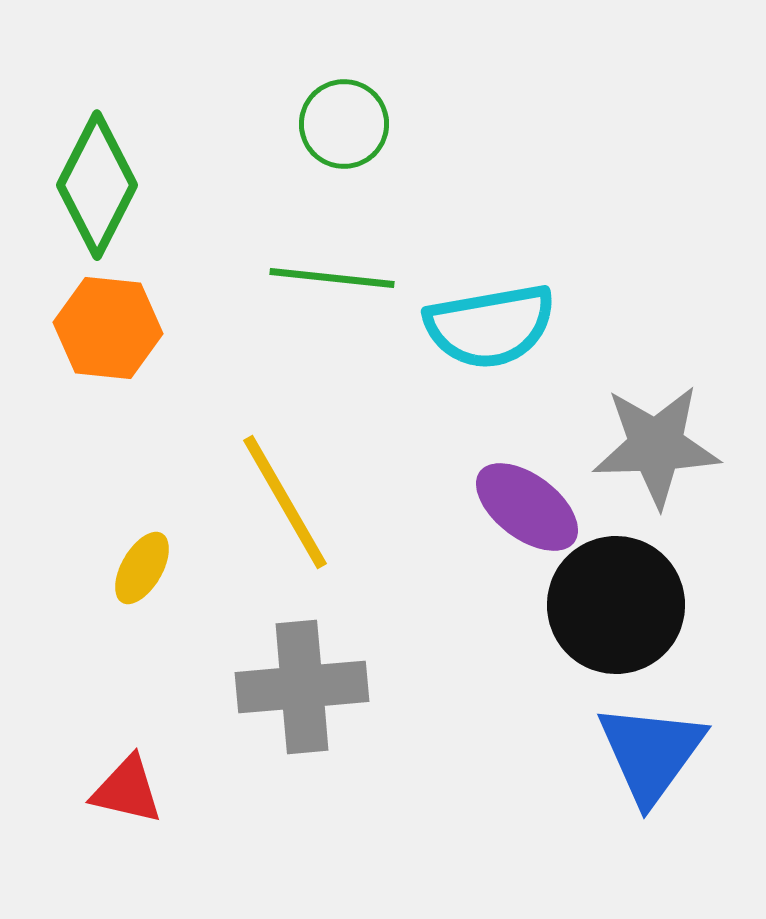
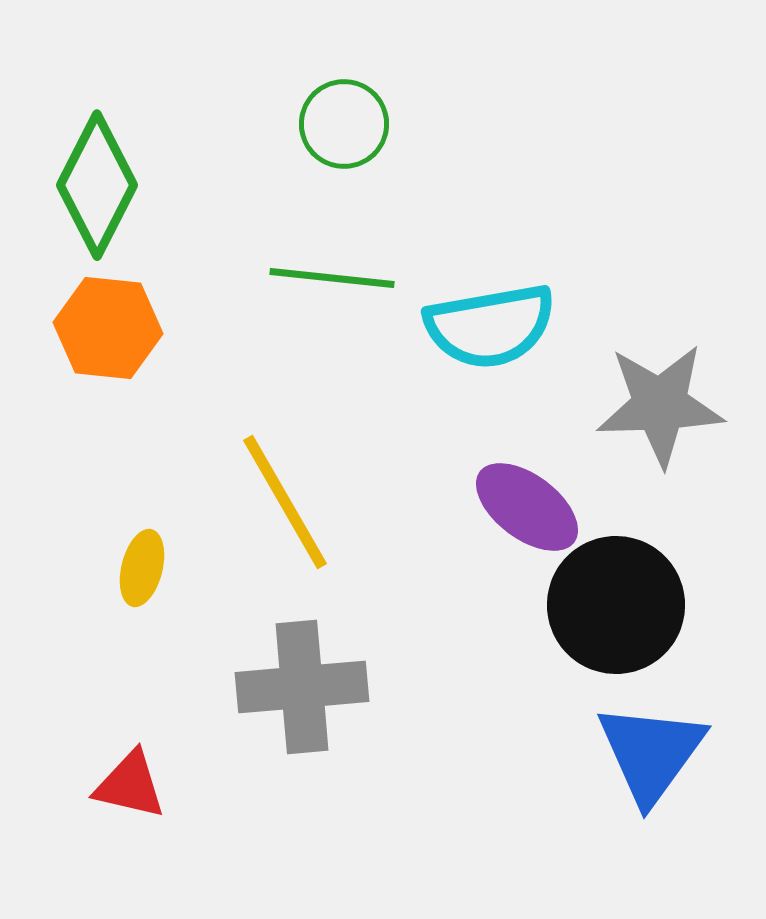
gray star: moved 4 px right, 41 px up
yellow ellipse: rotated 16 degrees counterclockwise
red triangle: moved 3 px right, 5 px up
